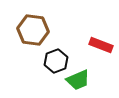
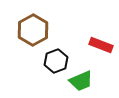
brown hexagon: rotated 24 degrees clockwise
green trapezoid: moved 3 px right, 1 px down
